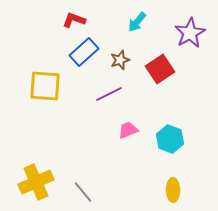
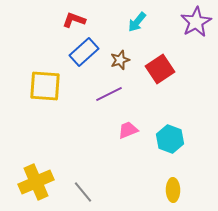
purple star: moved 6 px right, 11 px up
